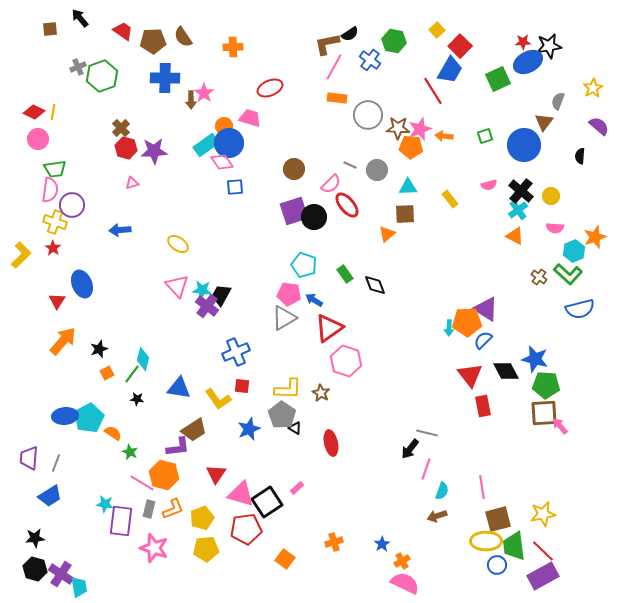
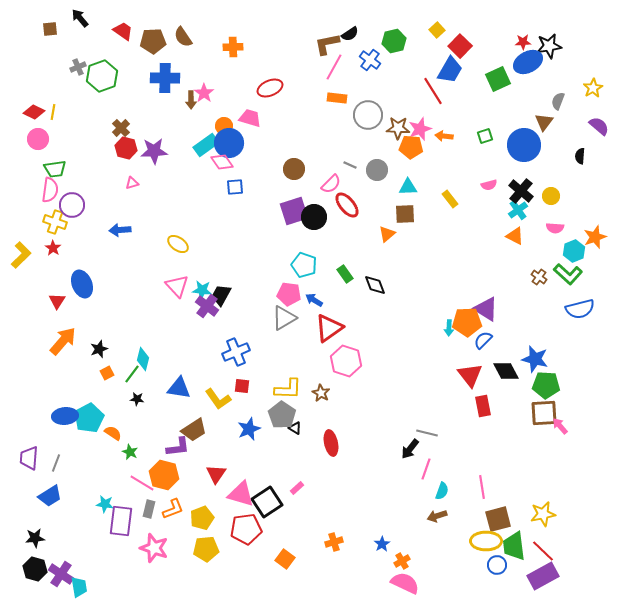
green hexagon at (394, 41): rotated 25 degrees counterclockwise
